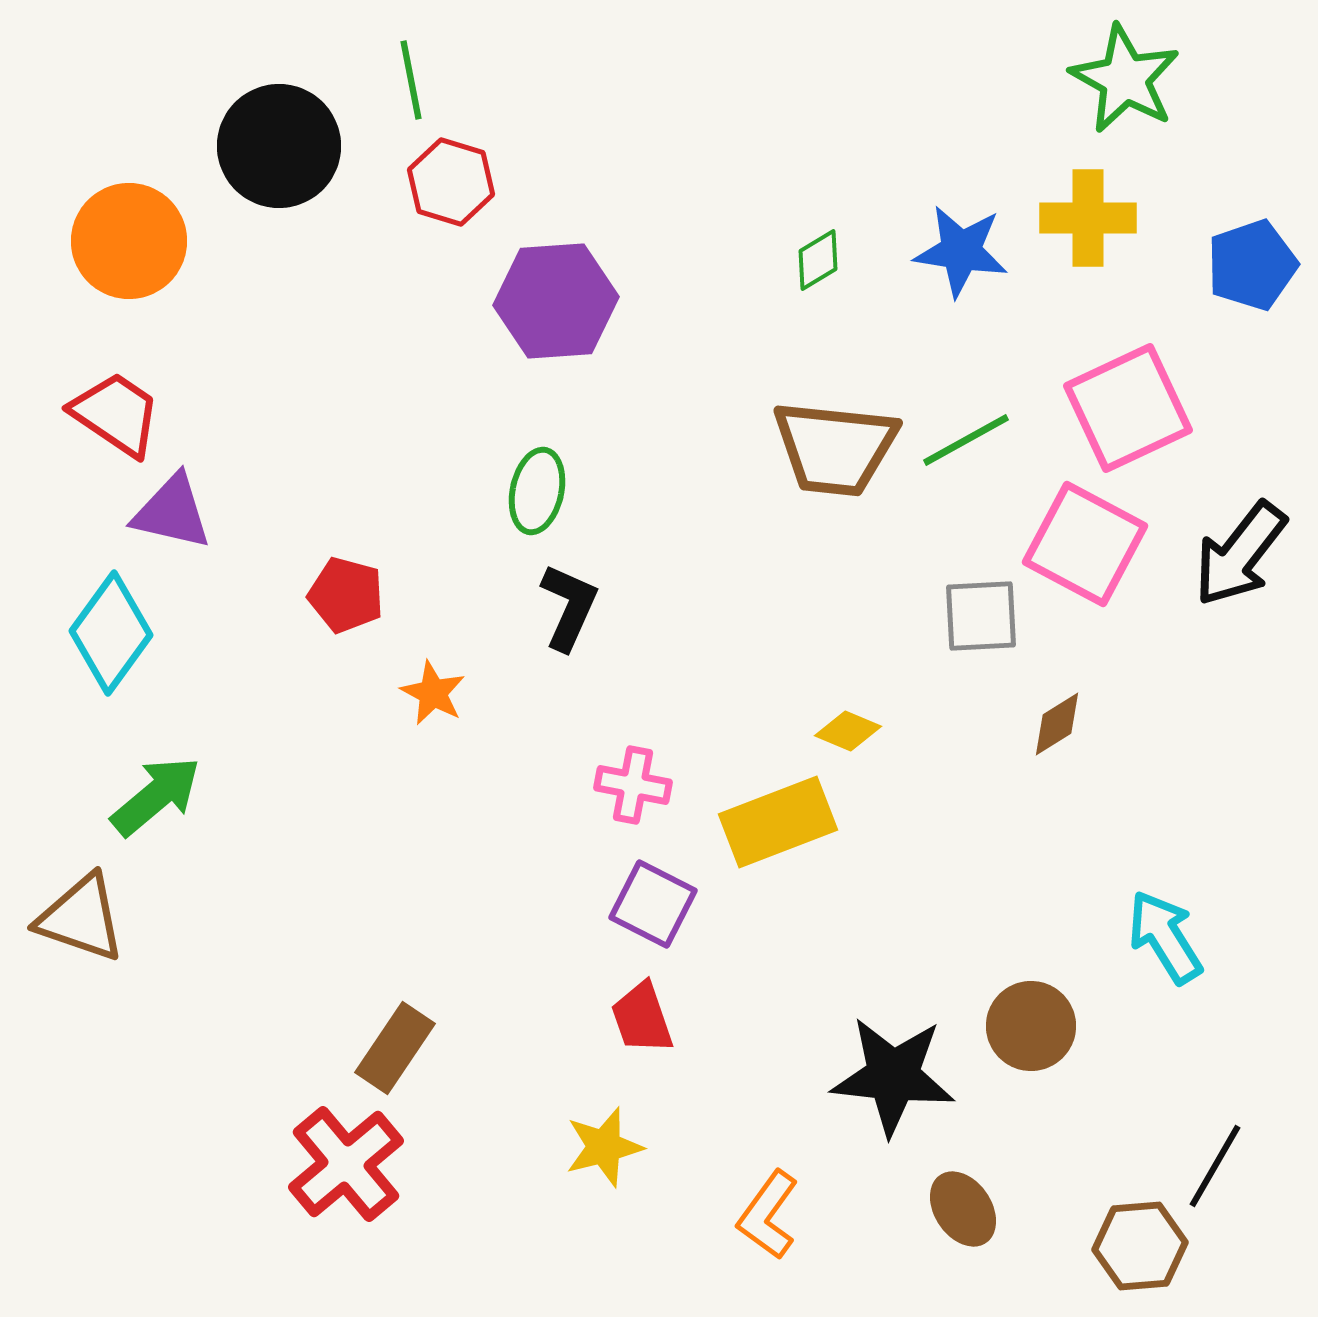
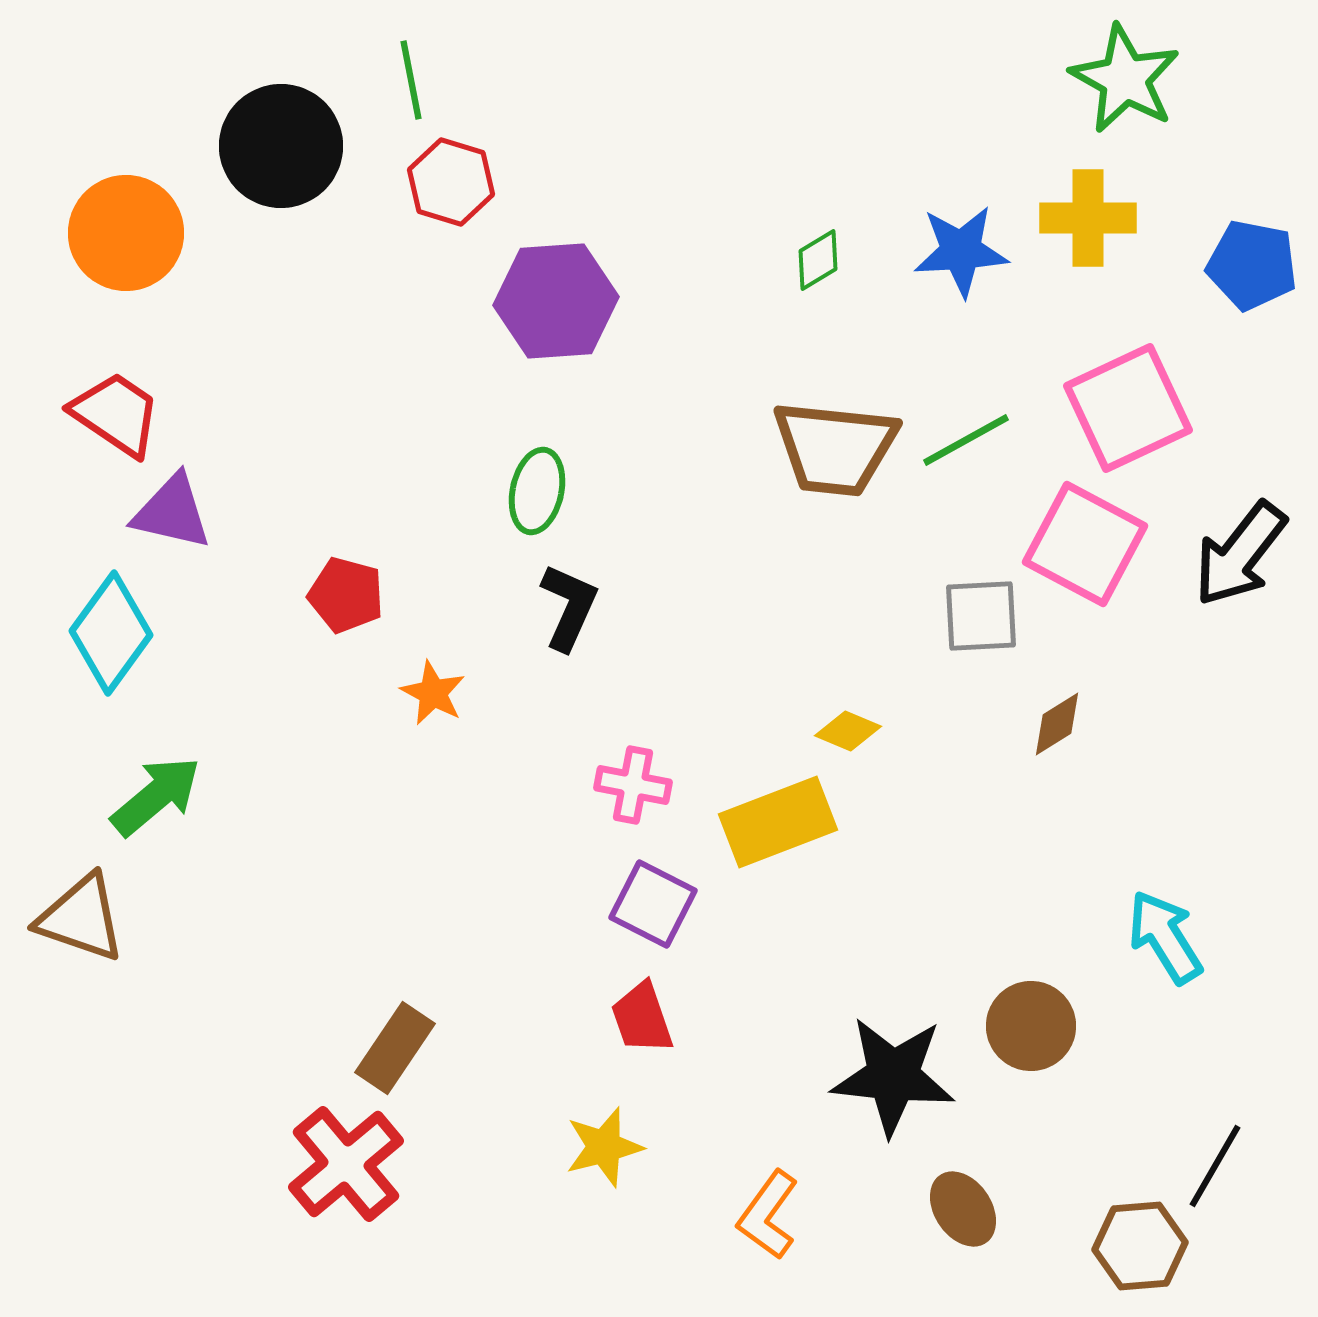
black circle at (279, 146): moved 2 px right
orange circle at (129, 241): moved 3 px left, 8 px up
blue star at (961, 251): rotated 12 degrees counterclockwise
blue pentagon at (1252, 265): rotated 30 degrees clockwise
